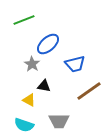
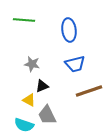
green line: rotated 25 degrees clockwise
blue ellipse: moved 21 px right, 14 px up; rotated 55 degrees counterclockwise
gray star: rotated 21 degrees counterclockwise
black triangle: moved 2 px left; rotated 32 degrees counterclockwise
brown line: rotated 16 degrees clockwise
gray trapezoid: moved 12 px left, 6 px up; rotated 65 degrees clockwise
